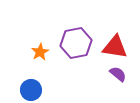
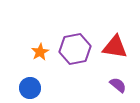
purple hexagon: moved 1 px left, 6 px down
purple semicircle: moved 11 px down
blue circle: moved 1 px left, 2 px up
